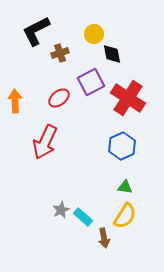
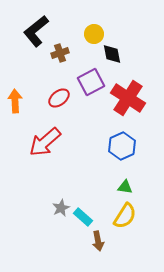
black L-shape: rotated 12 degrees counterclockwise
red arrow: rotated 24 degrees clockwise
gray star: moved 2 px up
brown arrow: moved 6 px left, 3 px down
